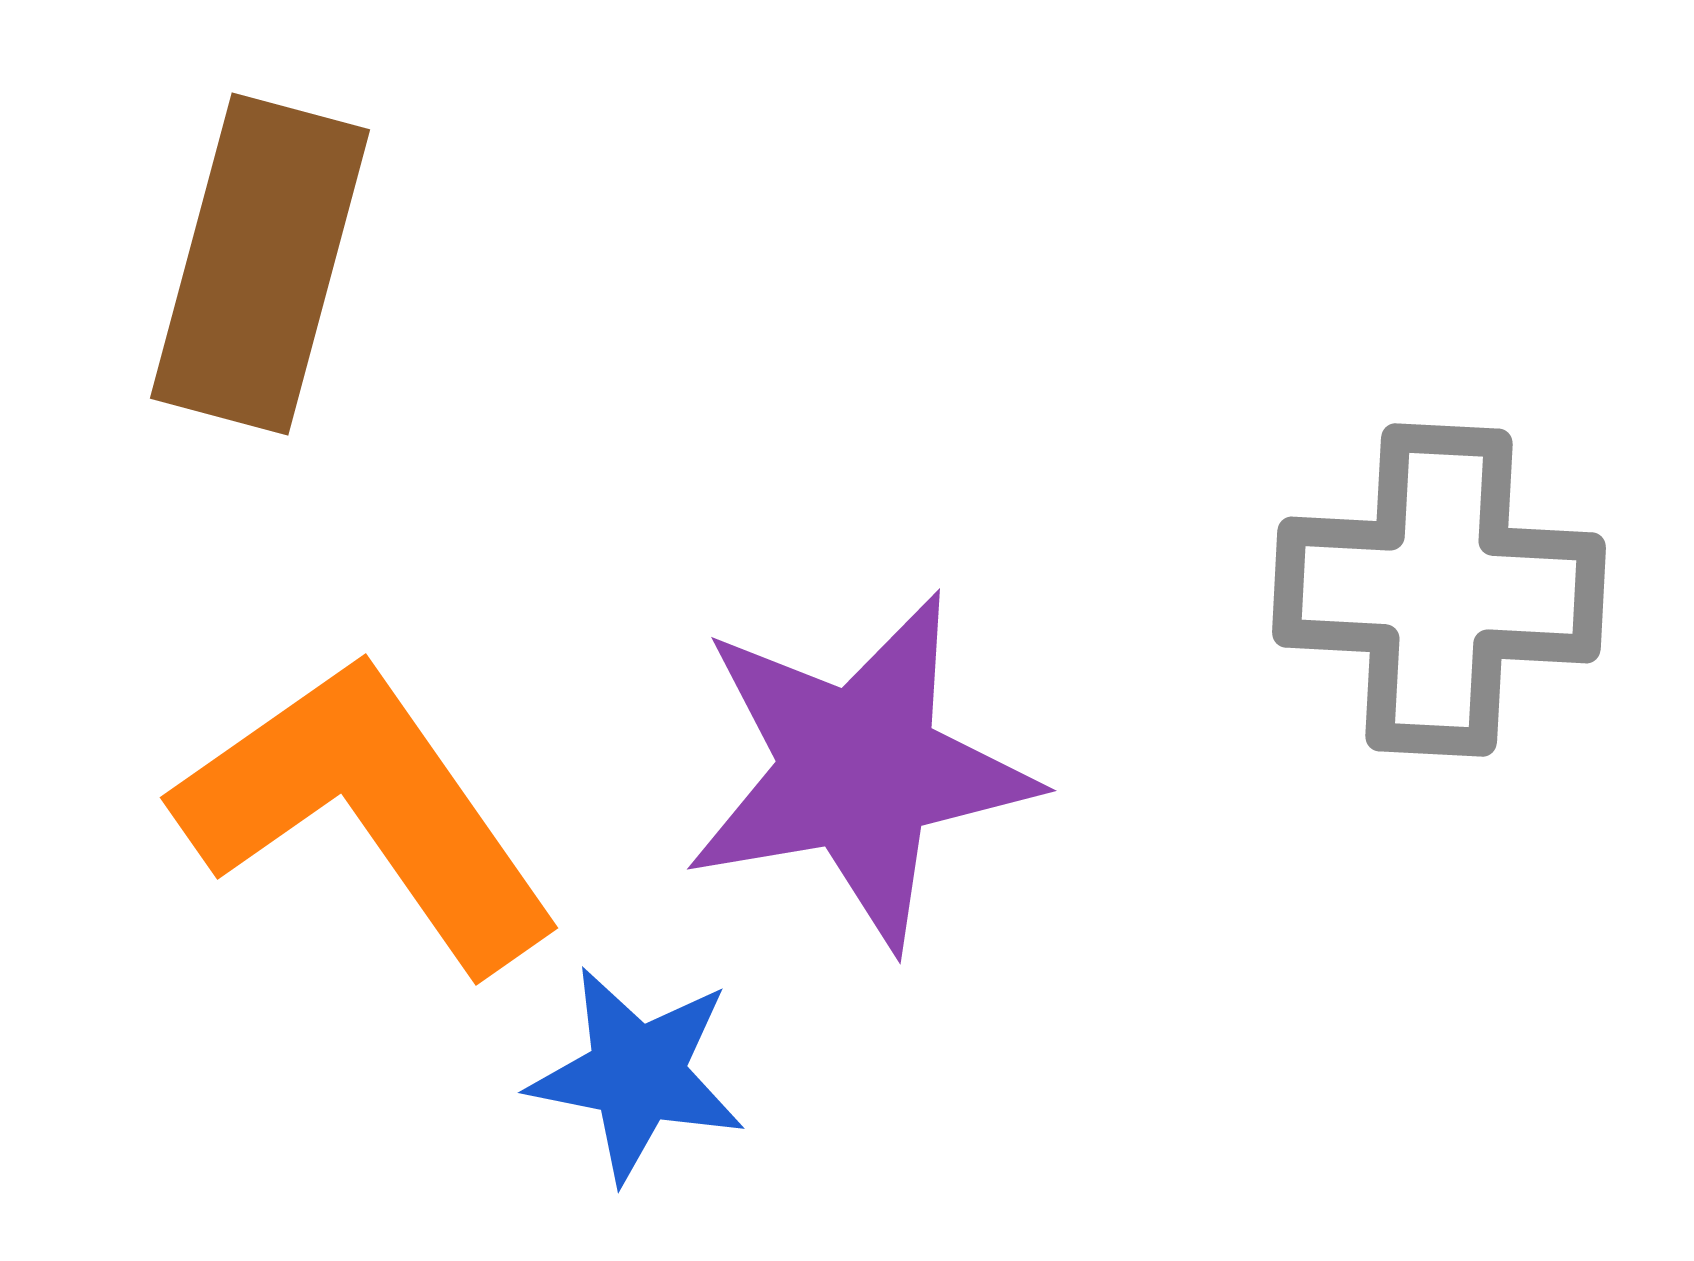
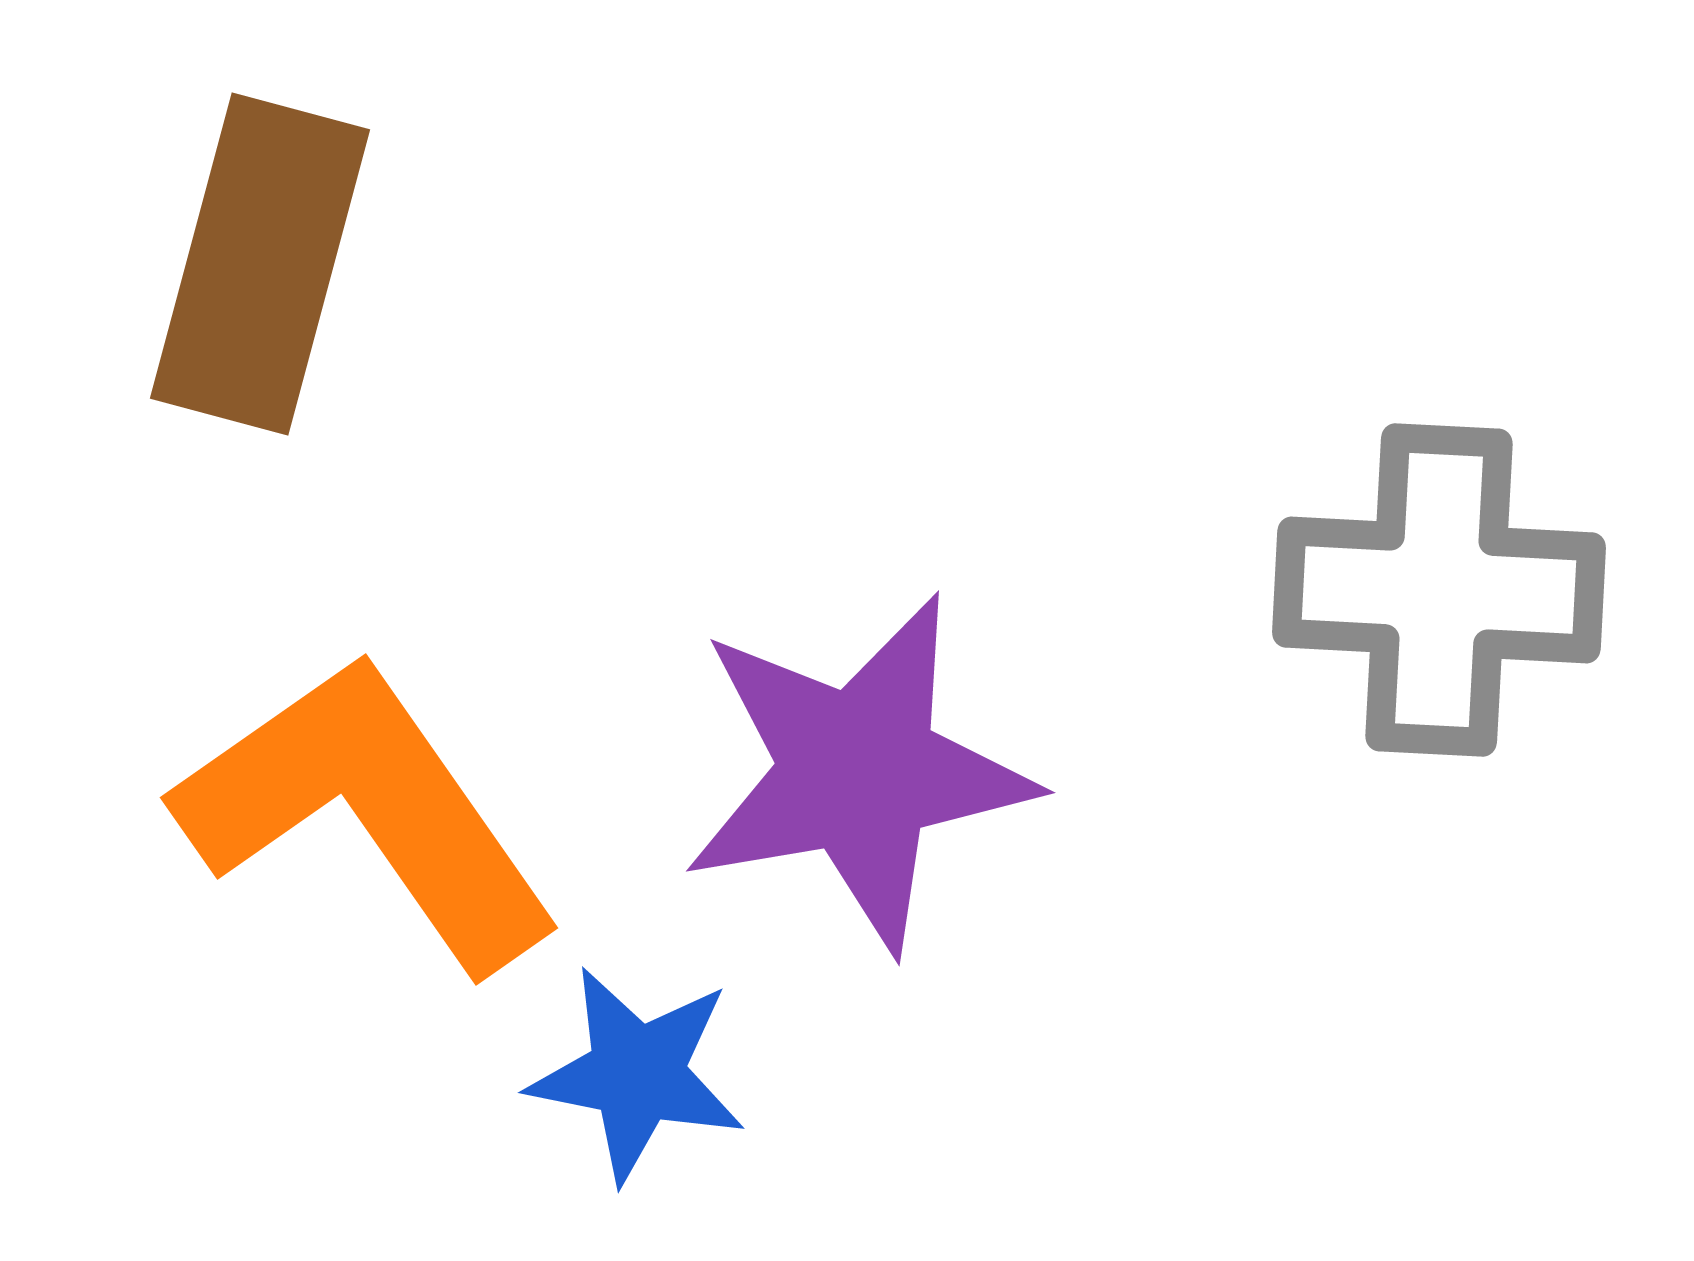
purple star: moved 1 px left, 2 px down
